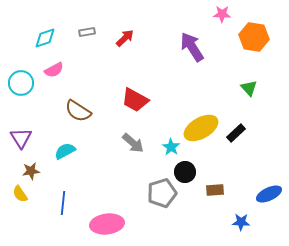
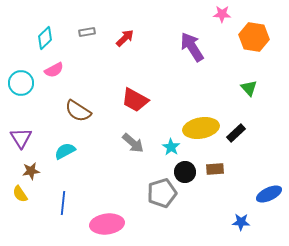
cyan diamond: rotated 25 degrees counterclockwise
yellow ellipse: rotated 20 degrees clockwise
brown rectangle: moved 21 px up
